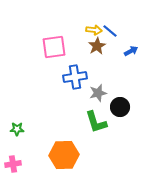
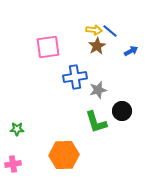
pink square: moved 6 px left
gray star: moved 3 px up
black circle: moved 2 px right, 4 px down
